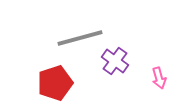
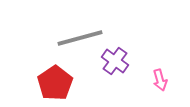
pink arrow: moved 1 px right, 2 px down
red pentagon: rotated 16 degrees counterclockwise
